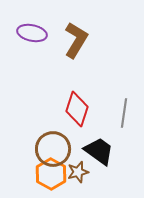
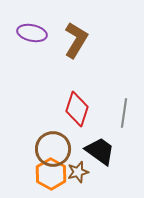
black trapezoid: moved 1 px right
